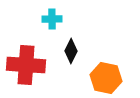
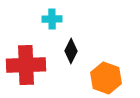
red cross: rotated 6 degrees counterclockwise
orange hexagon: rotated 8 degrees clockwise
